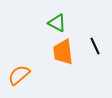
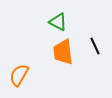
green triangle: moved 1 px right, 1 px up
orange semicircle: rotated 20 degrees counterclockwise
